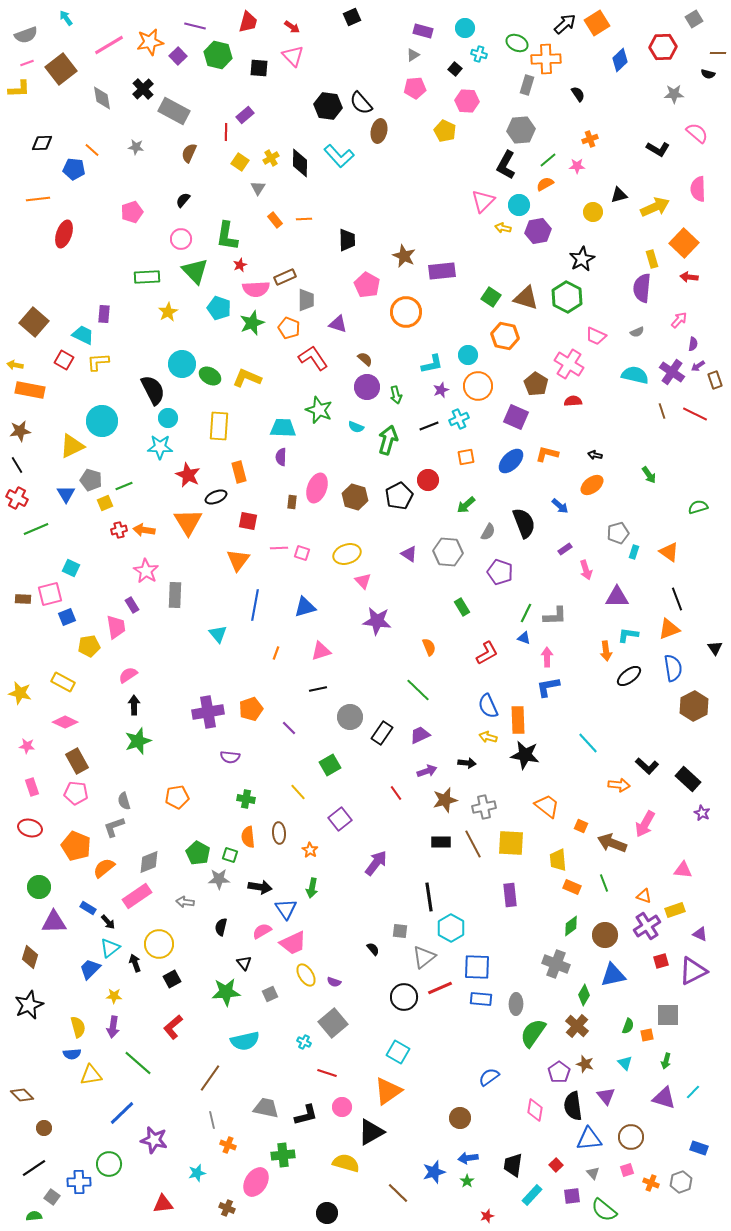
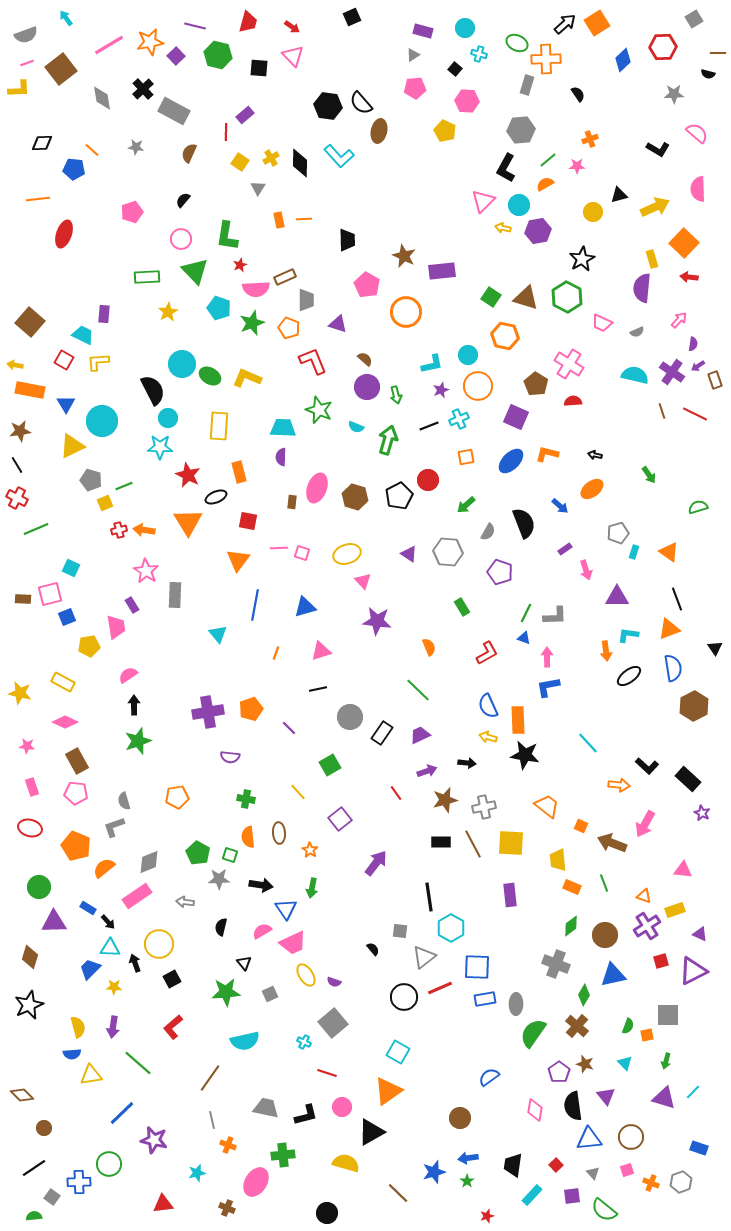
purple square at (178, 56): moved 2 px left
blue diamond at (620, 60): moved 3 px right
black L-shape at (506, 165): moved 3 px down
orange rectangle at (275, 220): moved 4 px right; rotated 28 degrees clockwise
brown square at (34, 322): moved 4 px left
pink trapezoid at (596, 336): moved 6 px right, 13 px up
red L-shape at (313, 358): moved 3 px down; rotated 12 degrees clockwise
orange ellipse at (592, 485): moved 4 px down
blue triangle at (66, 494): moved 90 px up
black arrow at (260, 887): moved 1 px right, 2 px up
cyan triangle at (110, 948): rotated 40 degrees clockwise
yellow star at (114, 996): moved 9 px up
blue rectangle at (481, 999): moved 4 px right; rotated 15 degrees counterclockwise
